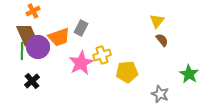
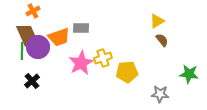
yellow triangle: rotated 21 degrees clockwise
gray rectangle: rotated 63 degrees clockwise
yellow cross: moved 1 px right, 3 px down
green star: rotated 24 degrees counterclockwise
gray star: rotated 18 degrees counterclockwise
